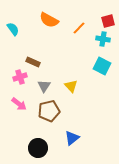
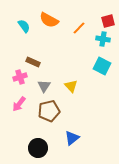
cyan semicircle: moved 11 px right, 3 px up
pink arrow: rotated 91 degrees clockwise
